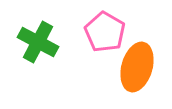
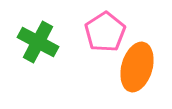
pink pentagon: rotated 9 degrees clockwise
